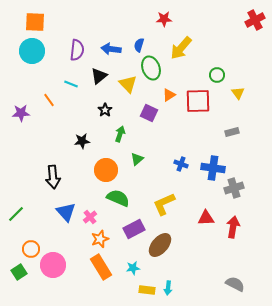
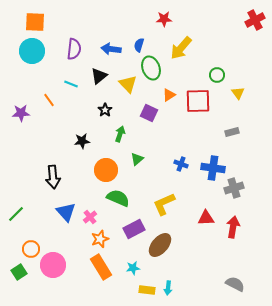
purple semicircle at (77, 50): moved 3 px left, 1 px up
